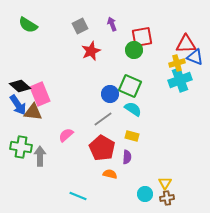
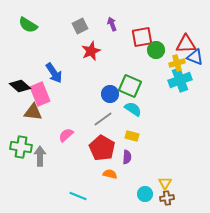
green circle: moved 22 px right
blue arrow: moved 36 px right, 32 px up
